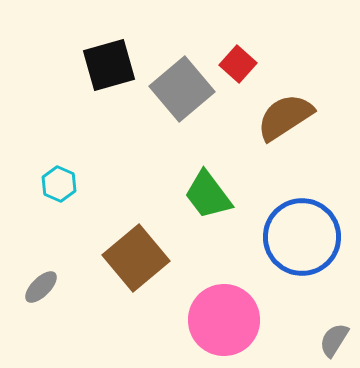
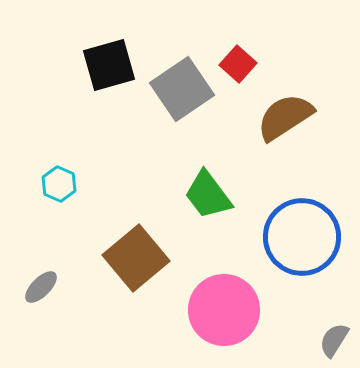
gray square: rotated 6 degrees clockwise
pink circle: moved 10 px up
